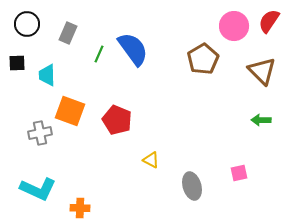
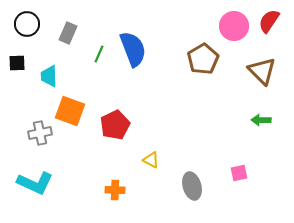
blue semicircle: rotated 15 degrees clockwise
cyan trapezoid: moved 2 px right, 1 px down
red pentagon: moved 2 px left, 5 px down; rotated 24 degrees clockwise
cyan L-shape: moved 3 px left, 6 px up
orange cross: moved 35 px right, 18 px up
